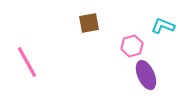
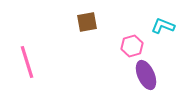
brown square: moved 2 px left, 1 px up
pink line: rotated 12 degrees clockwise
